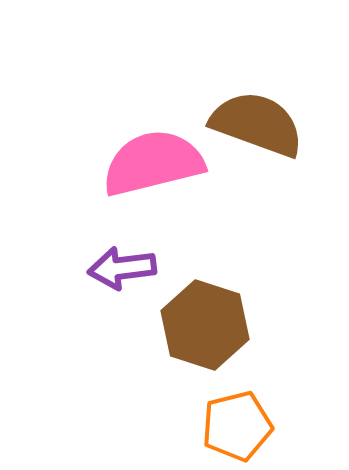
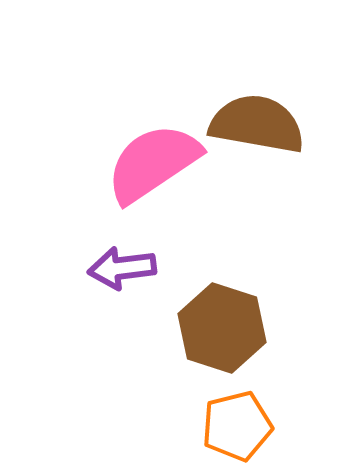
brown semicircle: rotated 10 degrees counterclockwise
pink semicircle: rotated 20 degrees counterclockwise
brown hexagon: moved 17 px right, 3 px down
